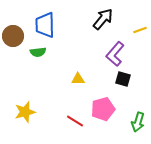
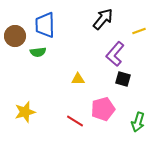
yellow line: moved 1 px left, 1 px down
brown circle: moved 2 px right
